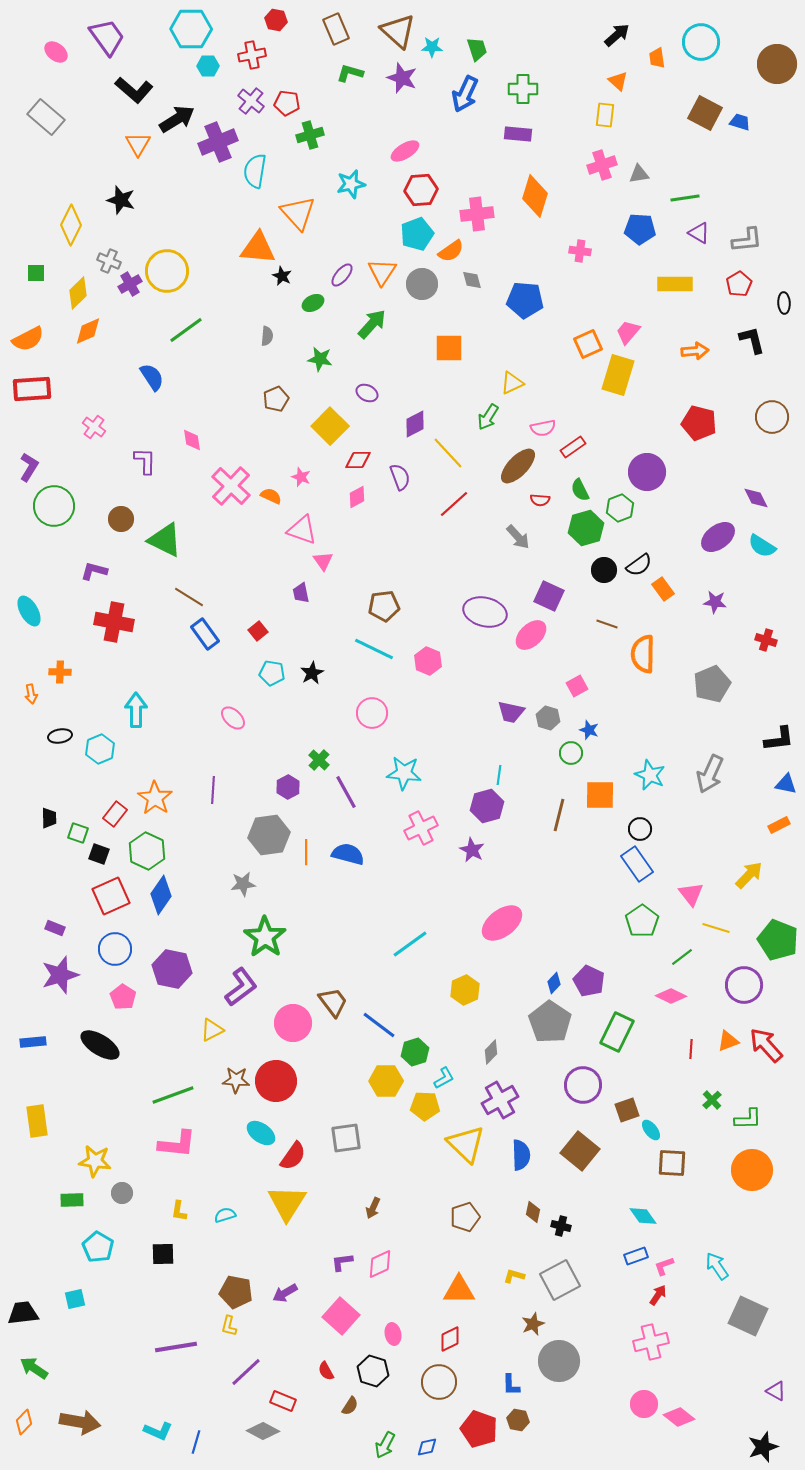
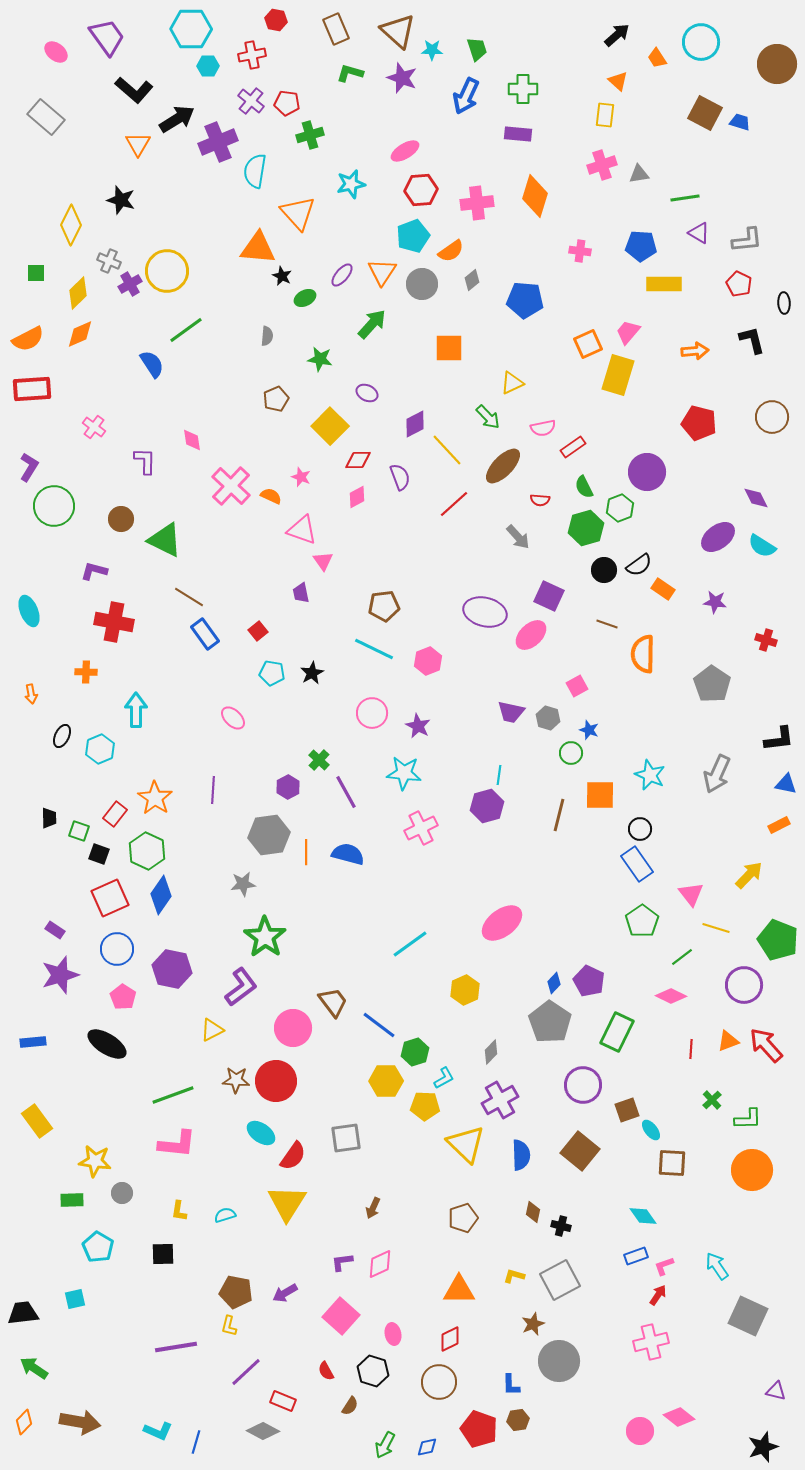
cyan star at (432, 47): moved 3 px down
orange trapezoid at (657, 58): rotated 25 degrees counterclockwise
blue arrow at (465, 94): moved 1 px right, 2 px down
pink cross at (477, 214): moved 11 px up
blue pentagon at (640, 229): moved 1 px right, 17 px down
cyan pentagon at (417, 234): moved 4 px left, 2 px down
gray diamond at (472, 280): rotated 65 degrees clockwise
yellow rectangle at (675, 284): moved 11 px left
red pentagon at (739, 284): rotated 15 degrees counterclockwise
green ellipse at (313, 303): moved 8 px left, 5 px up
orange diamond at (88, 331): moved 8 px left, 3 px down
blue semicircle at (152, 377): moved 13 px up
green arrow at (488, 417): rotated 76 degrees counterclockwise
yellow line at (448, 453): moved 1 px left, 3 px up
brown ellipse at (518, 466): moved 15 px left
green semicircle at (580, 490): moved 4 px right, 3 px up
orange rectangle at (663, 589): rotated 20 degrees counterclockwise
cyan ellipse at (29, 611): rotated 8 degrees clockwise
pink hexagon at (428, 661): rotated 16 degrees clockwise
orange cross at (60, 672): moved 26 px right
gray pentagon at (712, 684): rotated 15 degrees counterclockwise
black ellipse at (60, 736): moved 2 px right; rotated 55 degrees counterclockwise
gray arrow at (710, 774): moved 7 px right
green square at (78, 833): moved 1 px right, 2 px up
purple star at (472, 850): moved 54 px left, 124 px up
red square at (111, 896): moved 1 px left, 2 px down
purple rectangle at (55, 928): moved 2 px down; rotated 12 degrees clockwise
blue circle at (115, 949): moved 2 px right
pink circle at (293, 1023): moved 5 px down
black ellipse at (100, 1045): moved 7 px right, 1 px up
yellow rectangle at (37, 1121): rotated 28 degrees counterclockwise
brown pentagon at (465, 1217): moved 2 px left, 1 px down
purple triangle at (776, 1391): rotated 15 degrees counterclockwise
pink circle at (644, 1404): moved 4 px left, 27 px down
brown hexagon at (518, 1420): rotated 20 degrees counterclockwise
